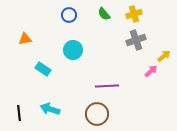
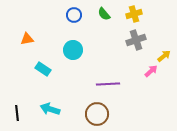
blue circle: moved 5 px right
orange triangle: moved 2 px right
purple line: moved 1 px right, 2 px up
black line: moved 2 px left
